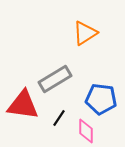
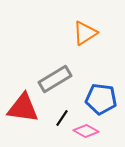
red triangle: moved 3 px down
black line: moved 3 px right
pink diamond: rotated 60 degrees counterclockwise
